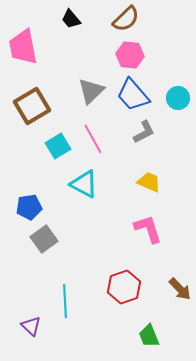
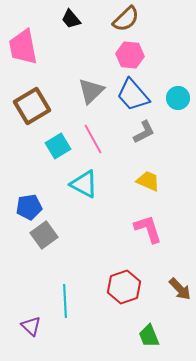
yellow trapezoid: moved 1 px left, 1 px up
gray square: moved 4 px up
